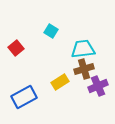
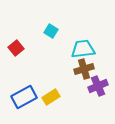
yellow rectangle: moved 9 px left, 15 px down
